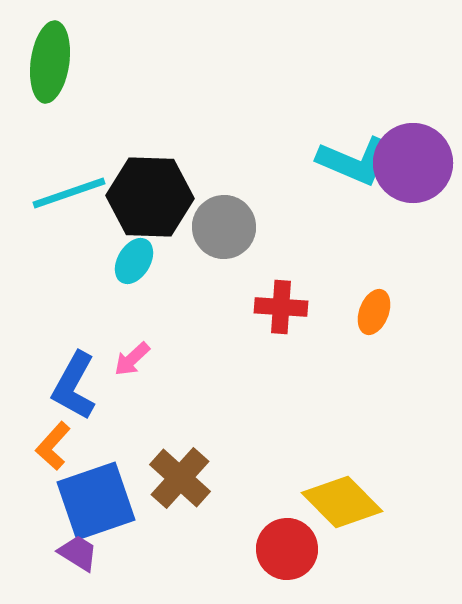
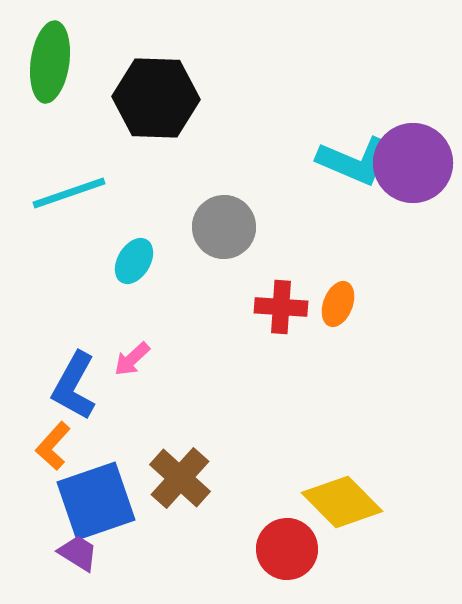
black hexagon: moved 6 px right, 99 px up
orange ellipse: moved 36 px left, 8 px up
